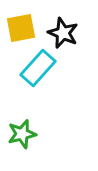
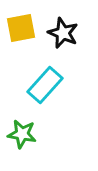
cyan rectangle: moved 7 px right, 17 px down
green star: rotated 24 degrees clockwise
